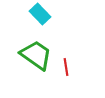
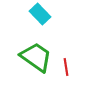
green trapezoid: moved 2 px down
